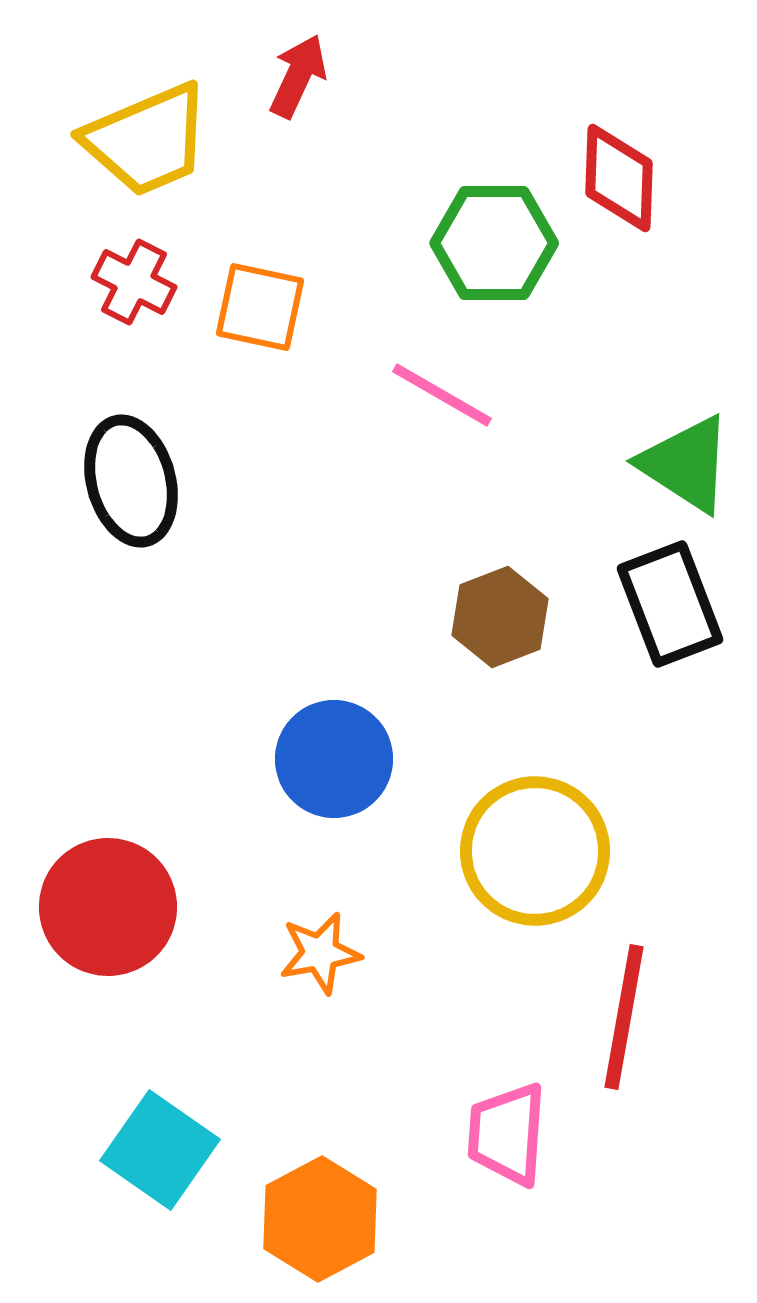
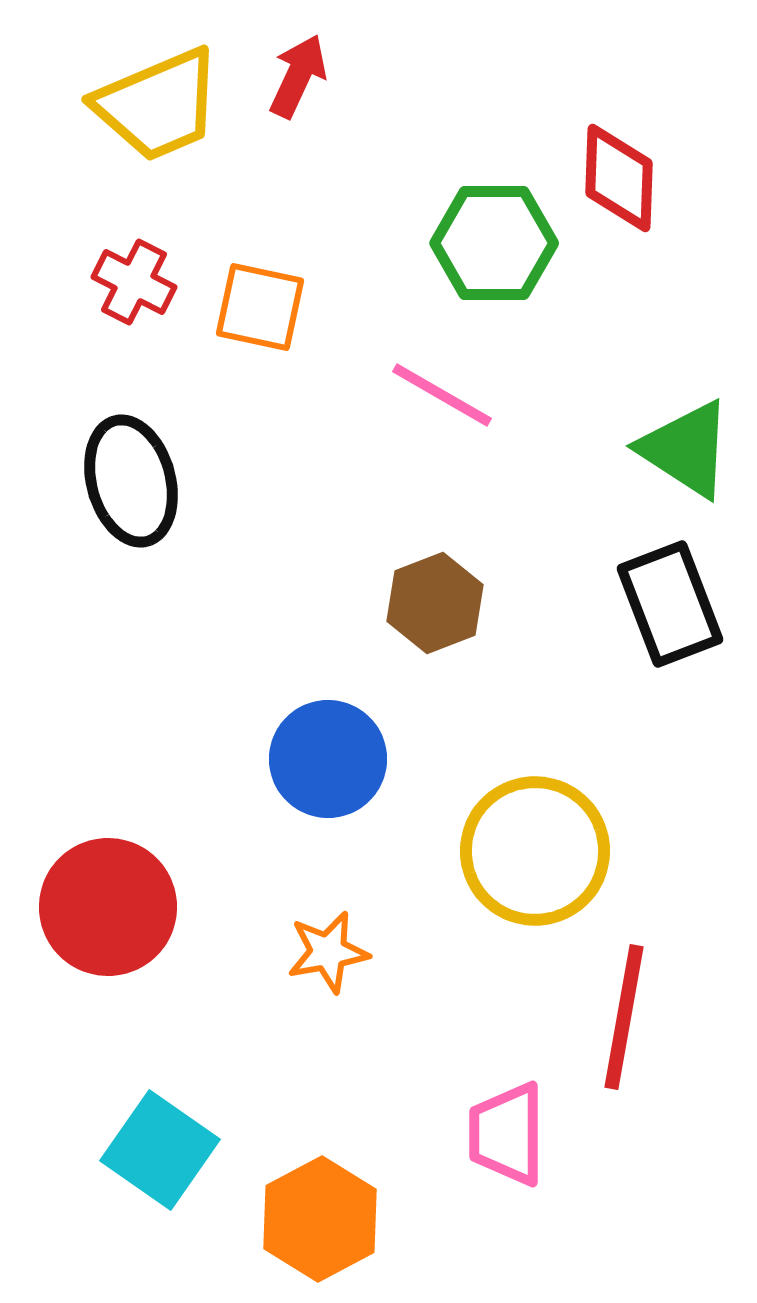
yellow trapezoid: moved 11 px right, 35 px up
green triangle: moved 15 px up
brown hexagon: moved 65 px left, 14 px up
blue circle: moved 6 px left
orange star: moved 8 px right, 1 px up
pink trapezoid: rotated 4 degrees counterclockwise
